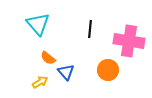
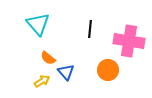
yellow arrow: moved 2 px right, 1 px up
